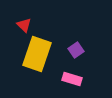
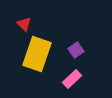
red triangle: moved 1 px up
pink rectangle: rotated 60 degrees counterclockwise
